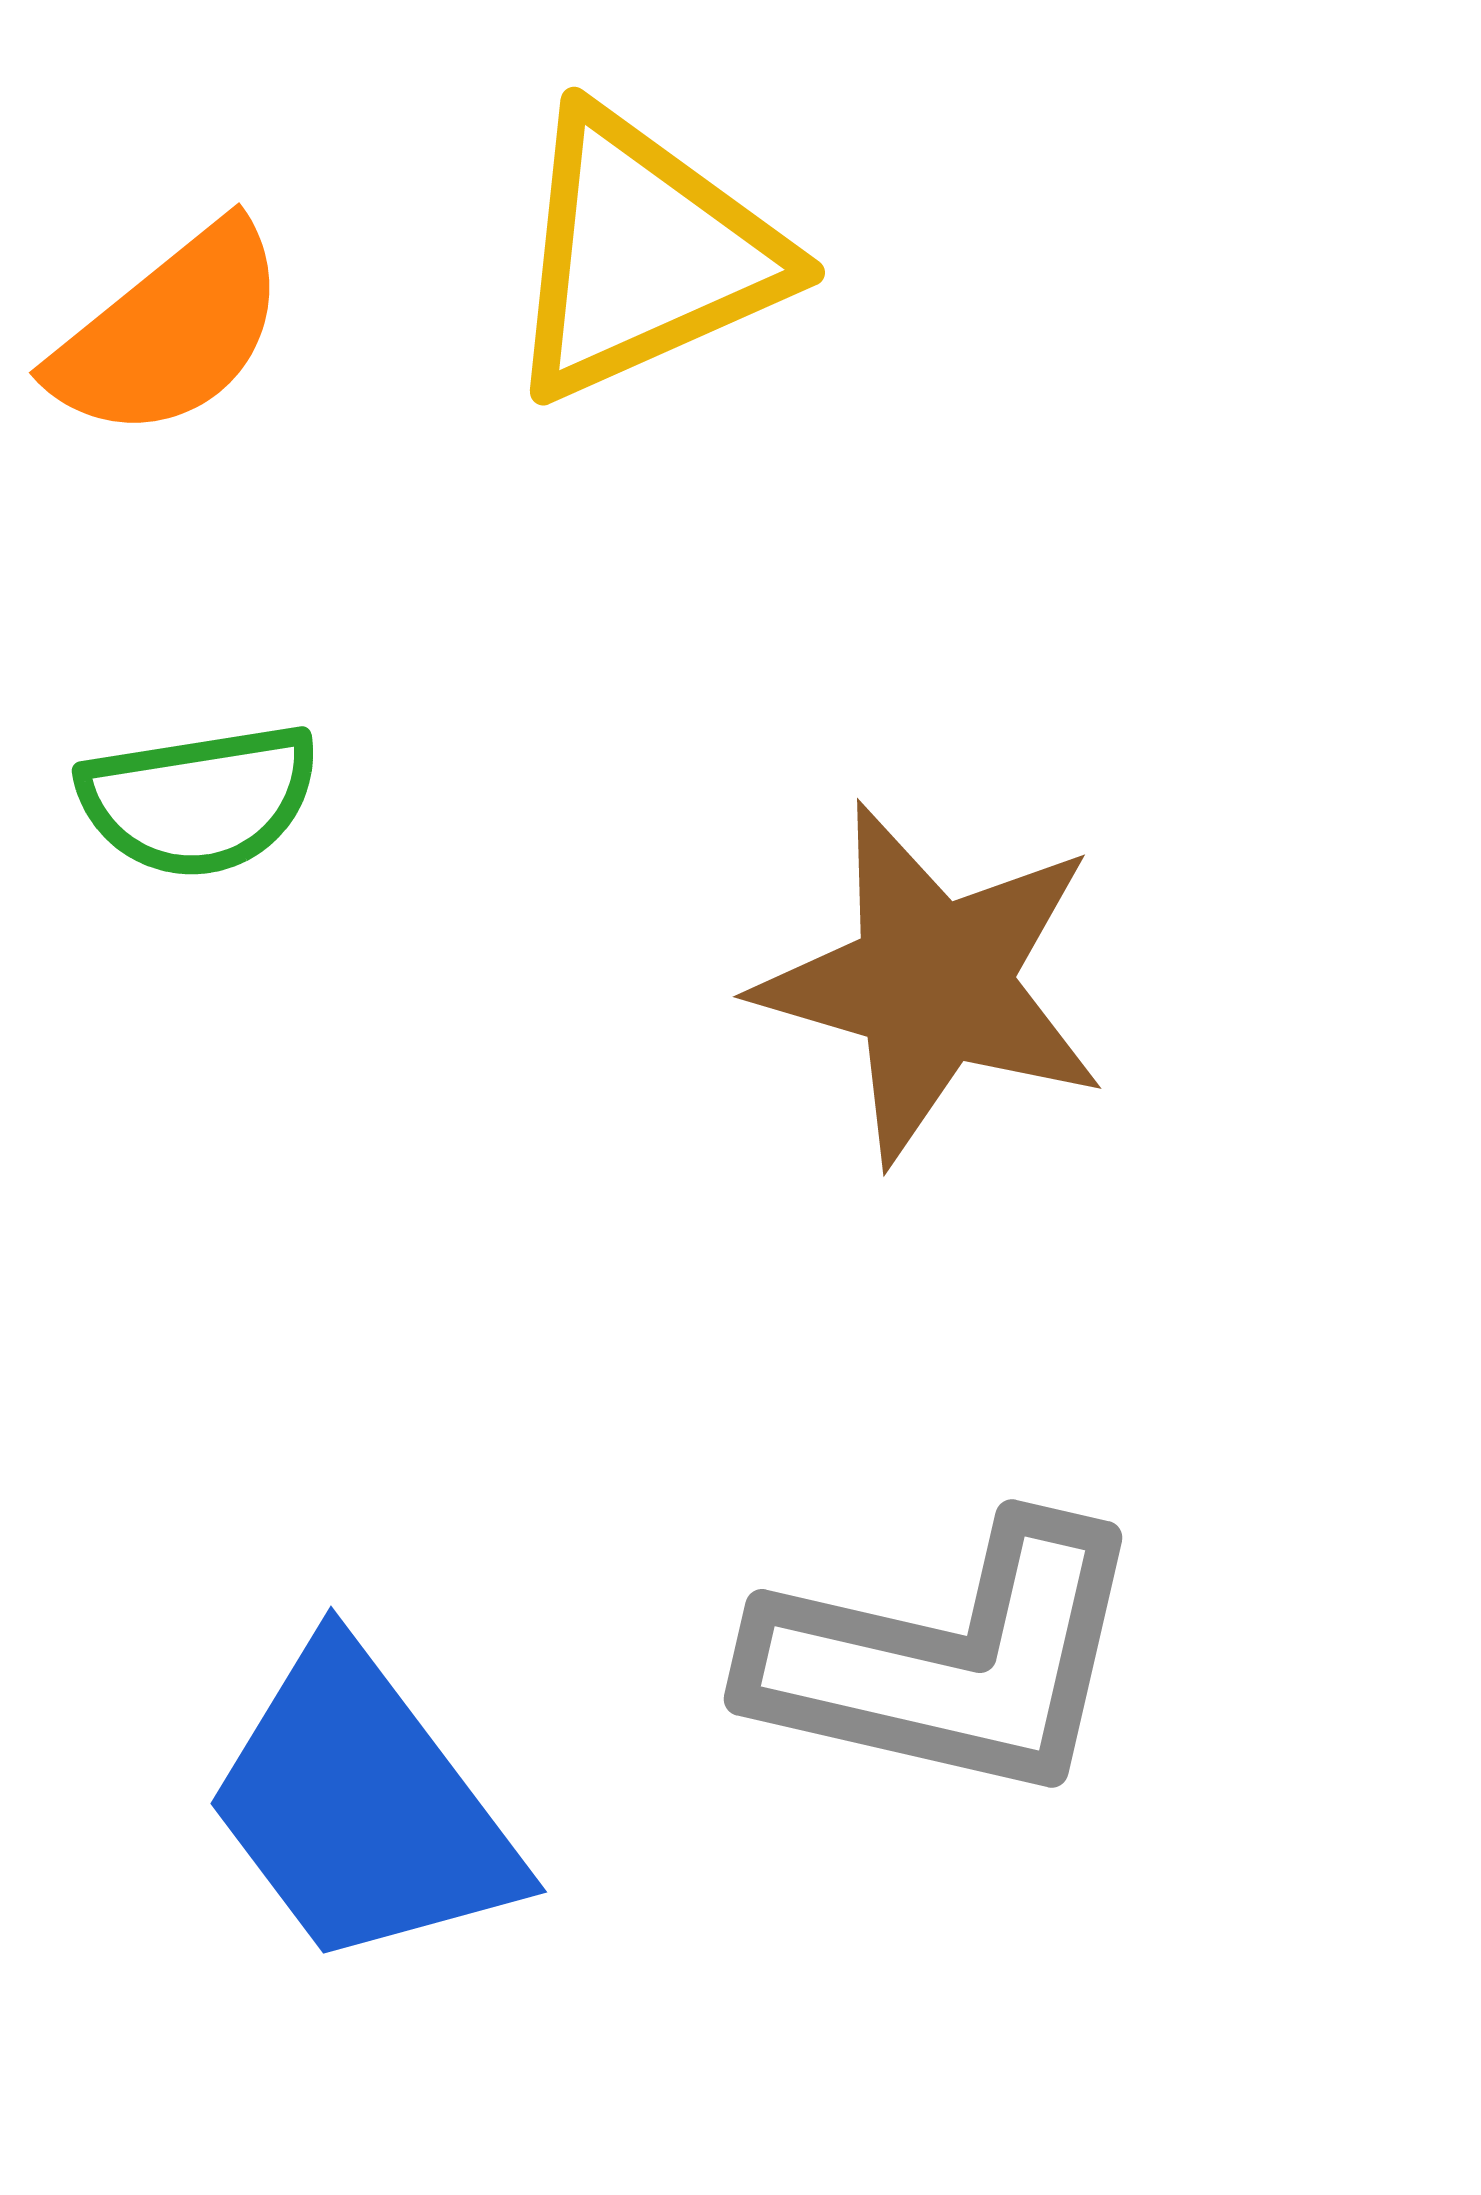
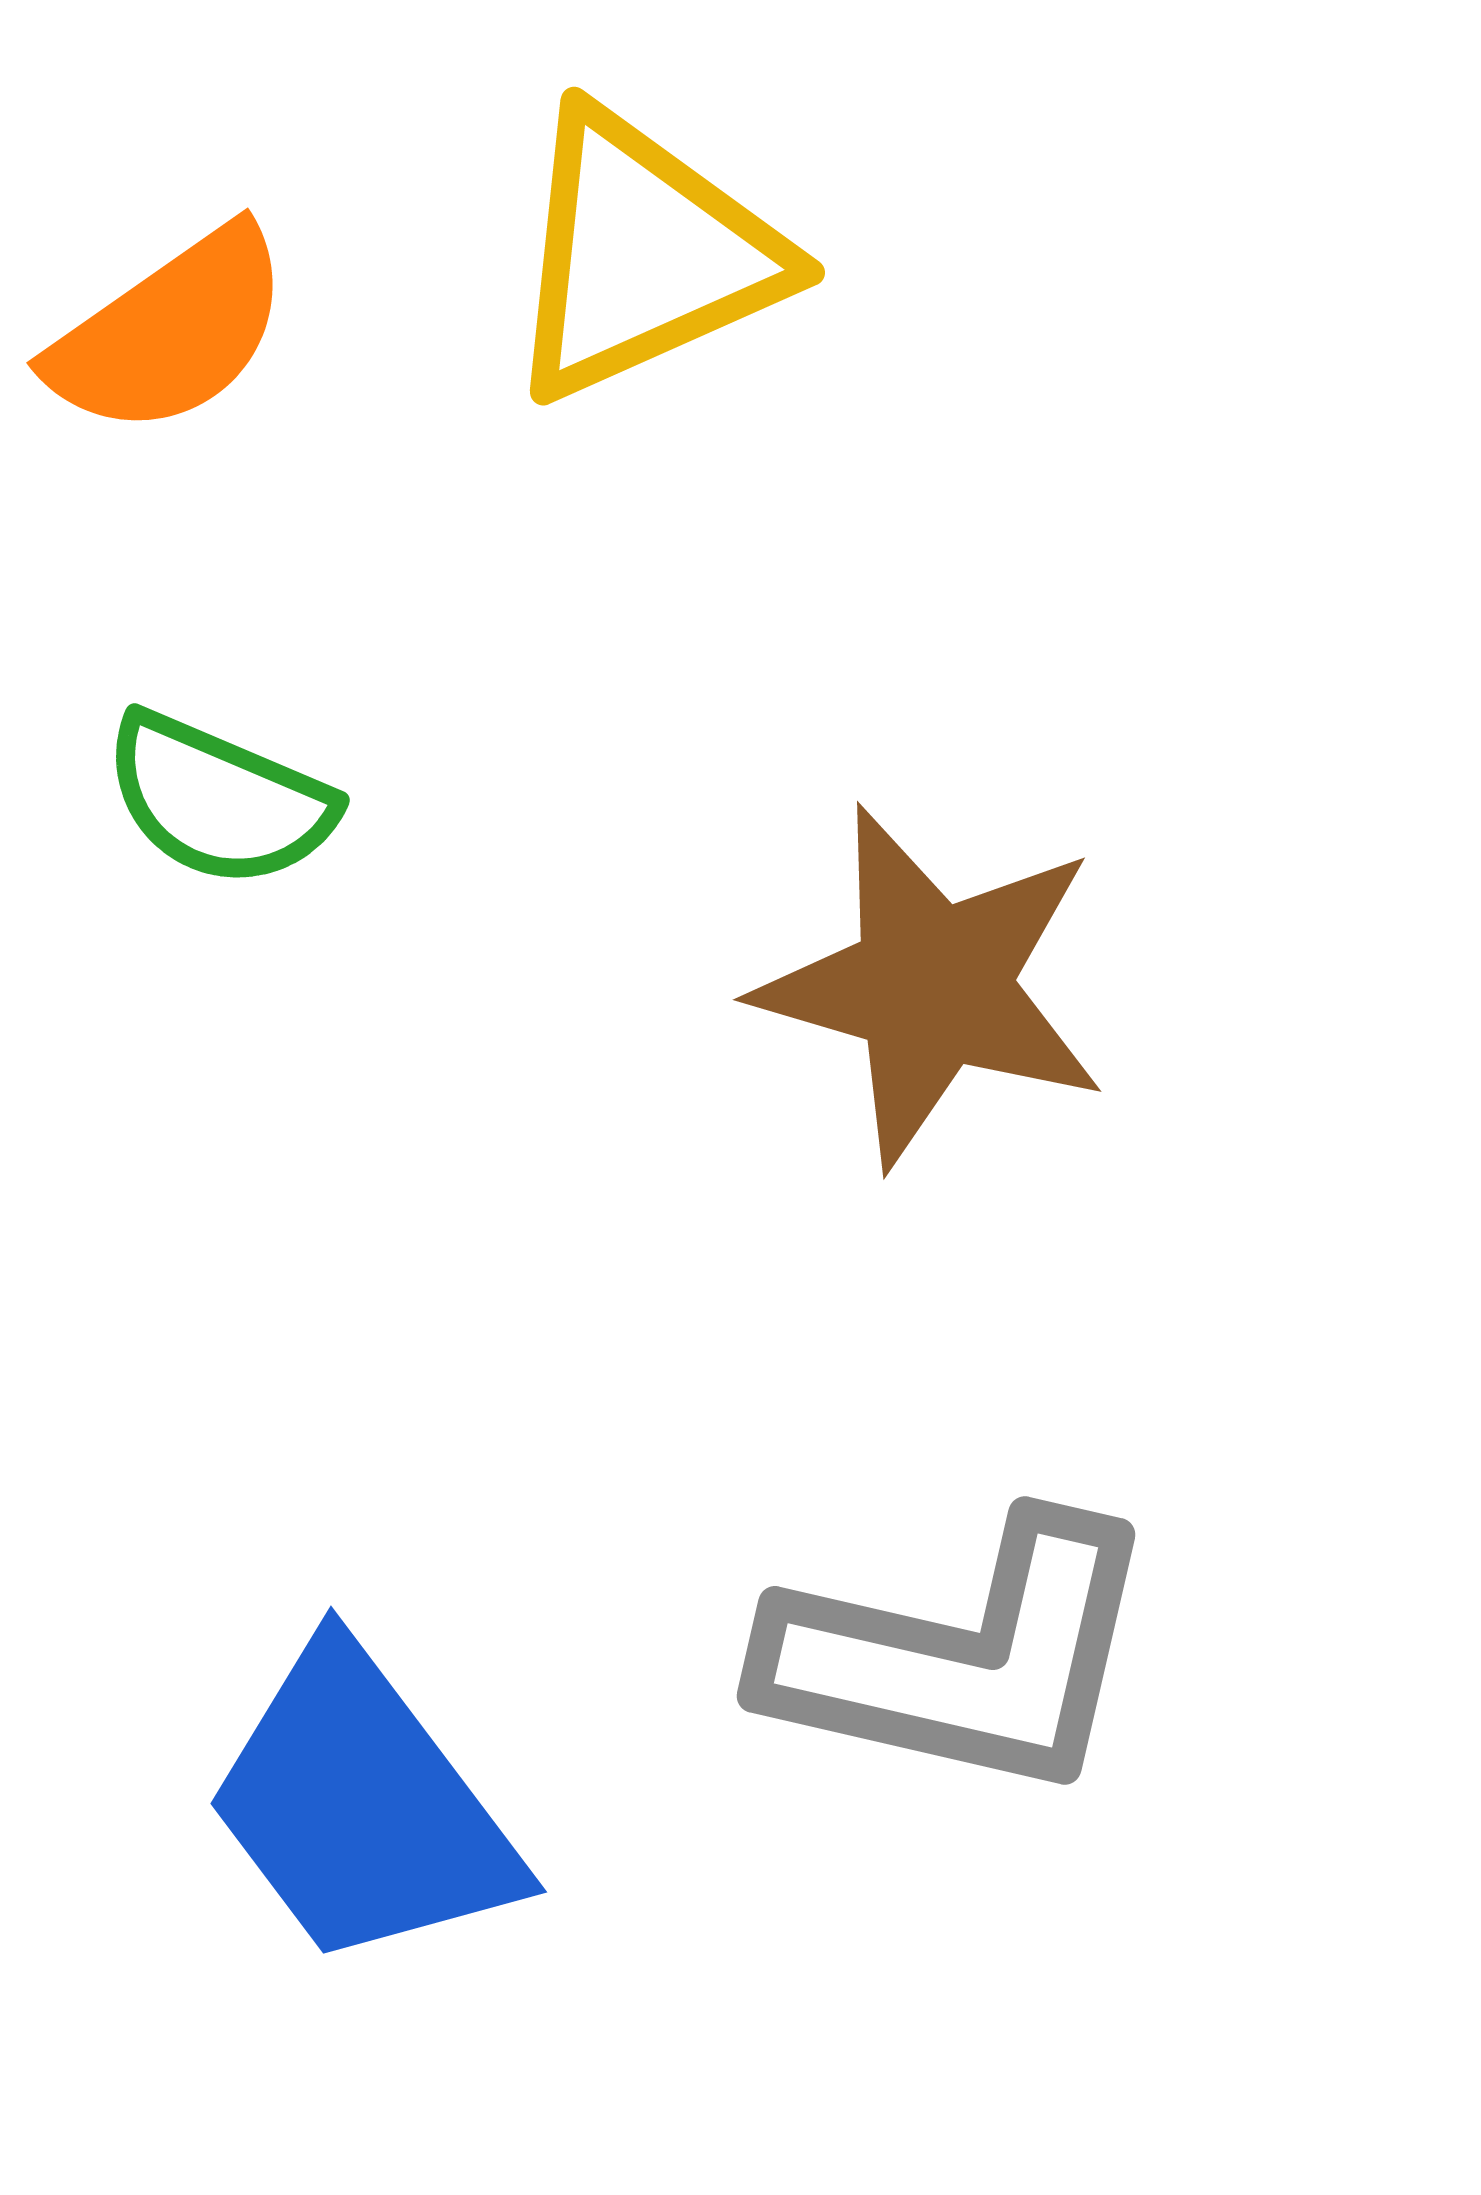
orange semicircle: rotated 4 degrees clockwise
green semicircle: moved 20 px right; rotated 32 degrees clockwise
brown star: moved 3 px down
gray L-shape: moved 13 px right, 3 px up
